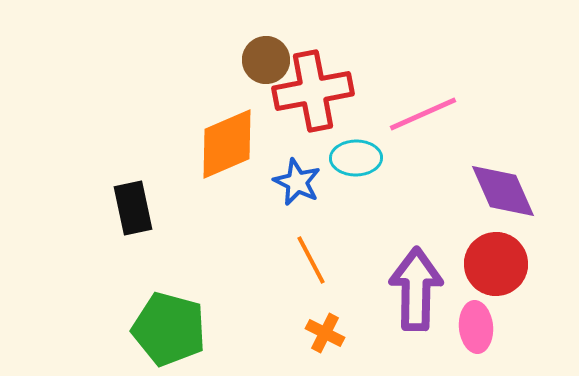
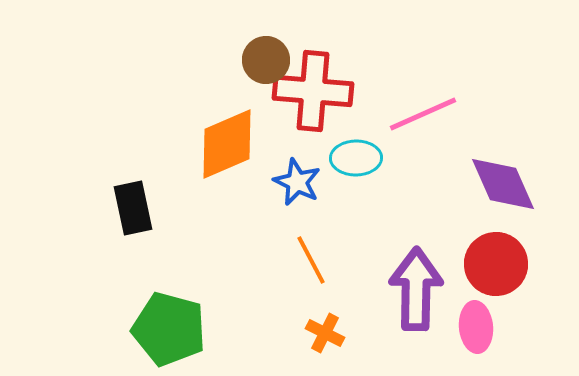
red cross: rotated 16 degrees clockwise
purple diamond: moved 7 px up
